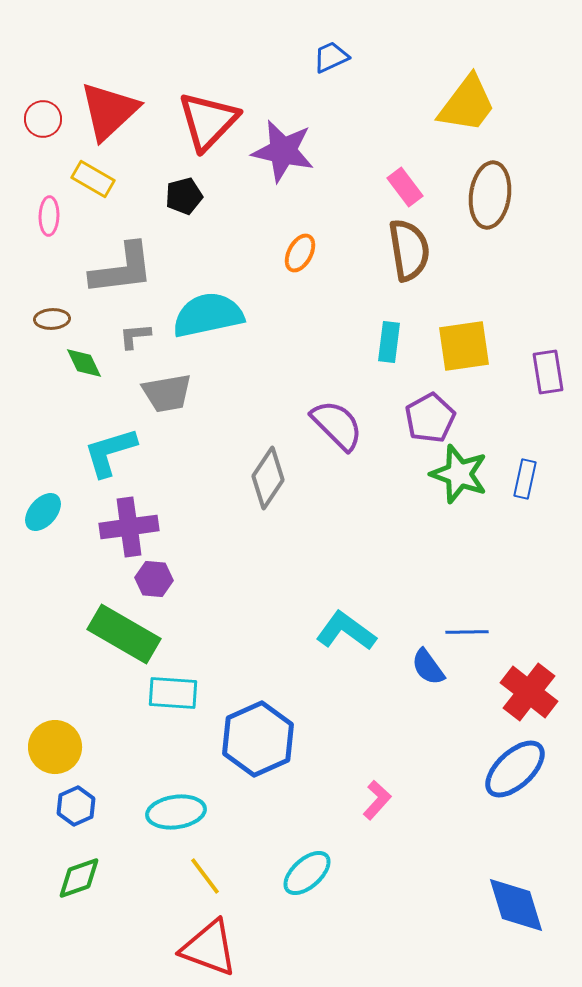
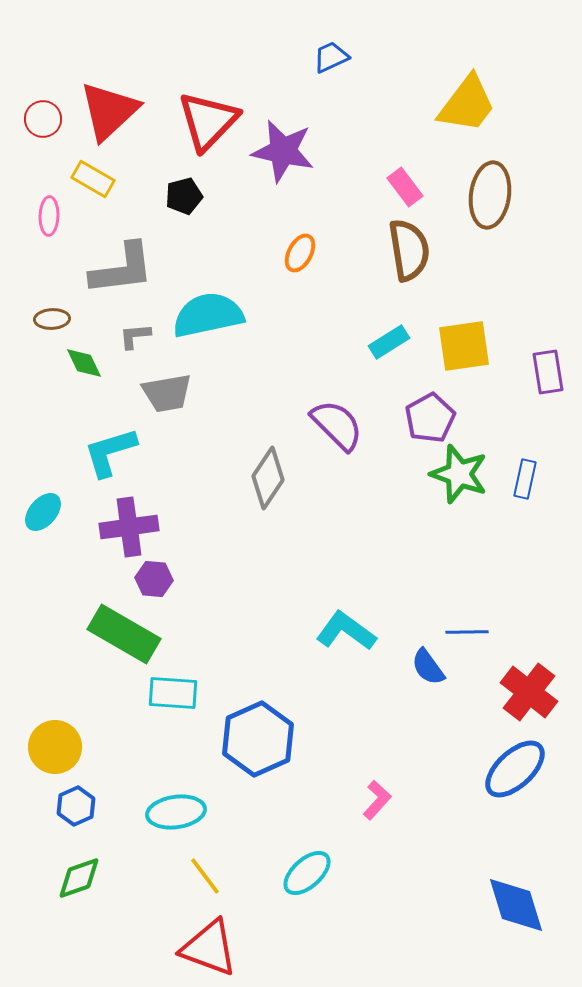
cyan rectangle at (389, 342): rotated 51 degrees clockwise
